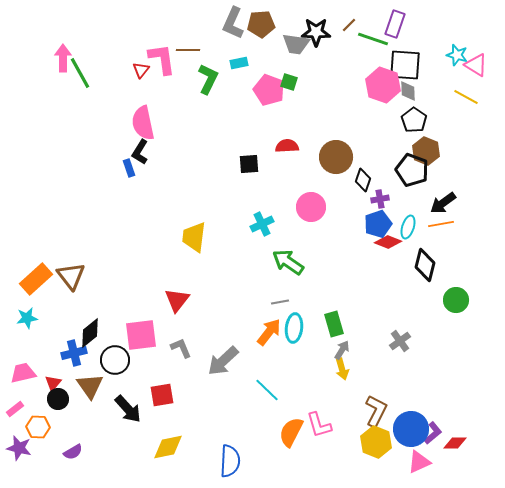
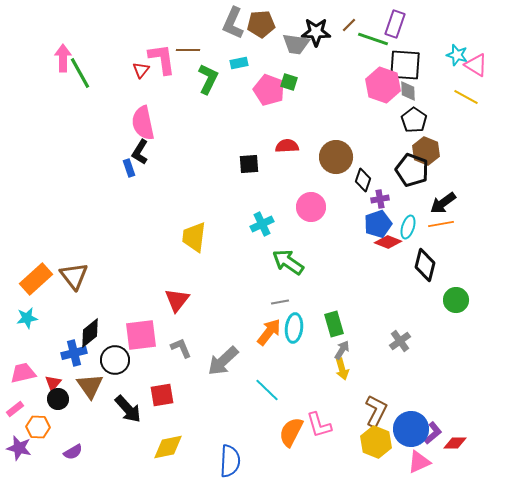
brown triangle at (71, 276): moved 3 px right
